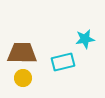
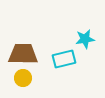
brown trapezoid: moved 1 px right, 1 px down
cyan rectangle: moved 1 px right, 3 px up
